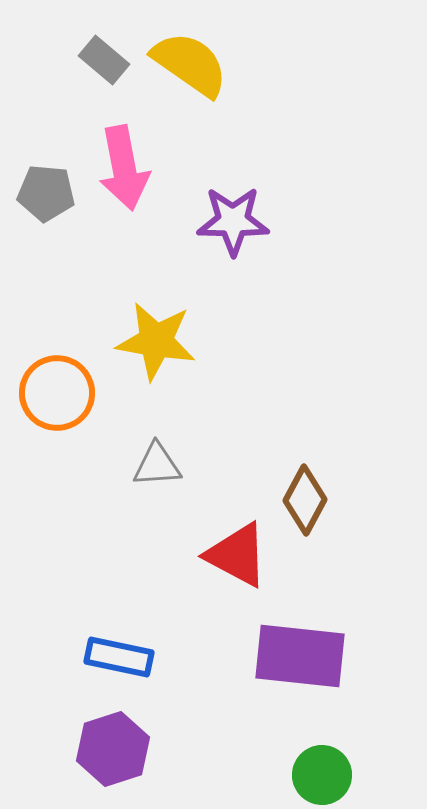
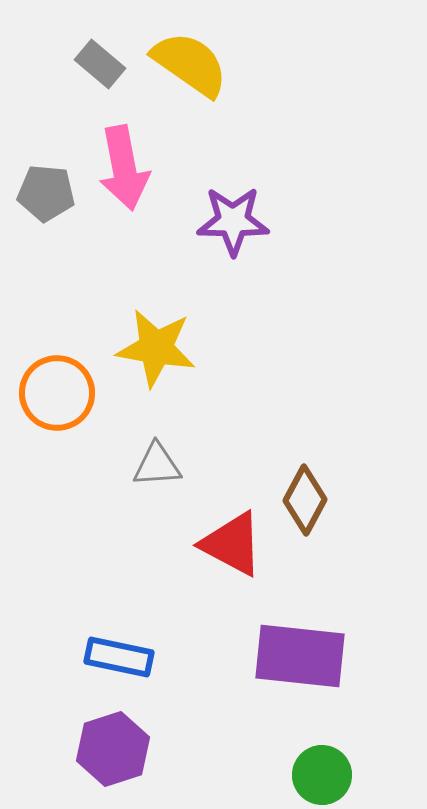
gray rectangle: moved 4 px left, 4 px down
yellow star: moved 7 px down
red triangle: moved 5 px left, 11 px up
